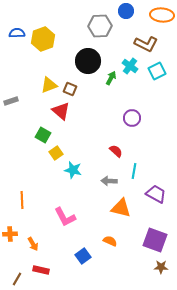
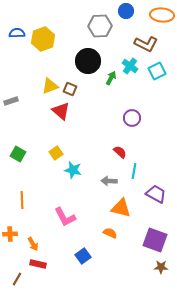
yellow triangle: moved 1 px right, 1 px down
green square: moved 25 px left, 19 px down
red semicircle: moved 4 px right, 1 px down
orange semicircle: moved 8 px up
red rectangle: moved 3 px left, 6 px up
